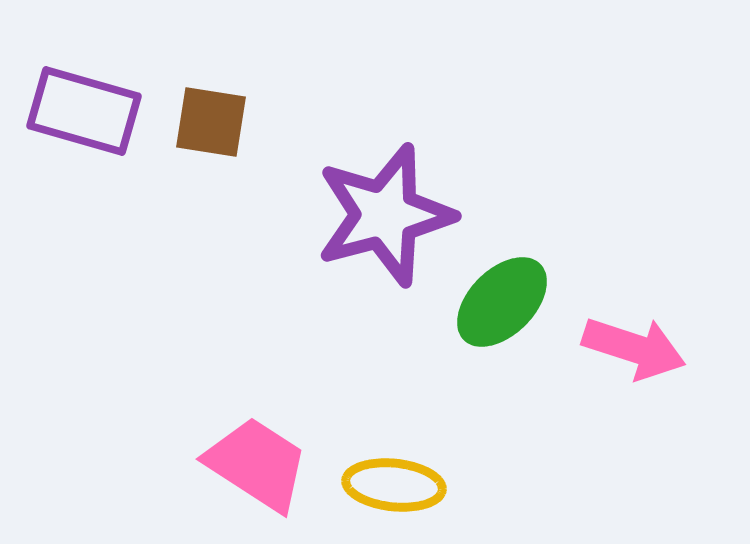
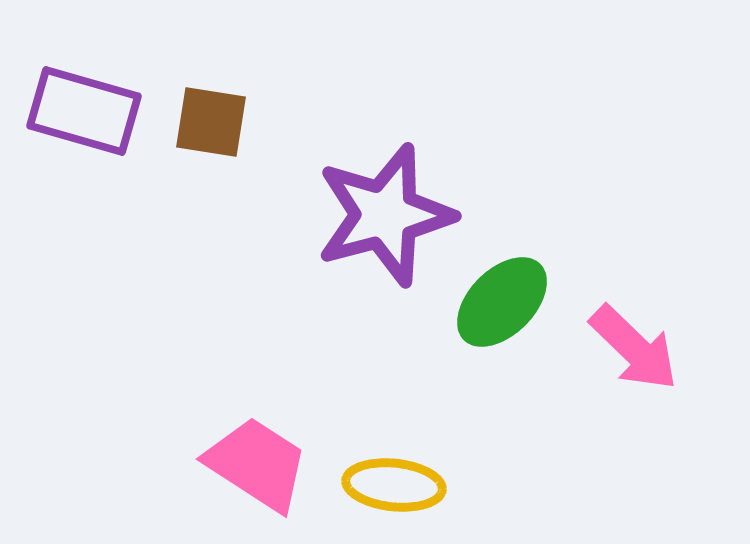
pink arrow: rotated 26 degrees clockwise
